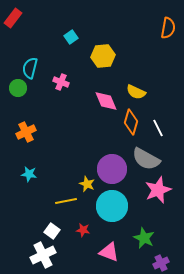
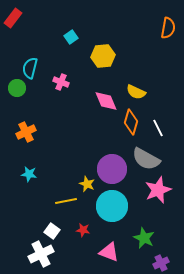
green circle: moved 1 px left
white cross: moved 2 px left, 1 px up
